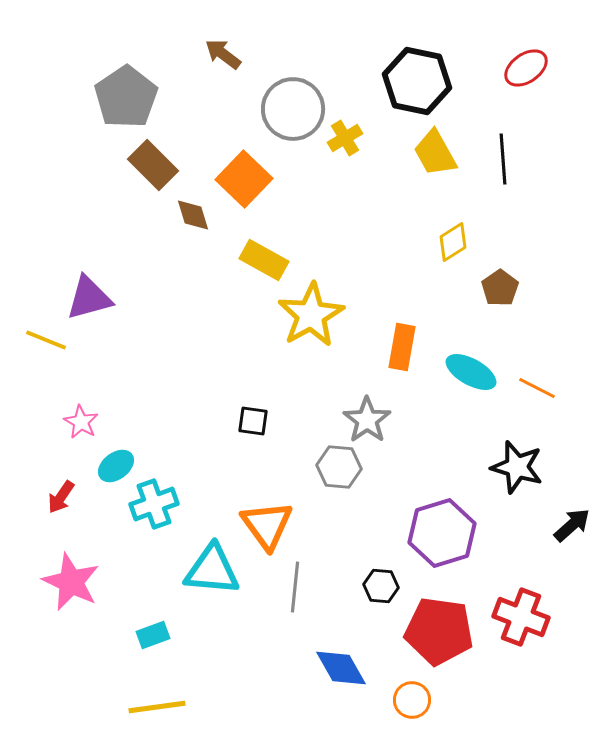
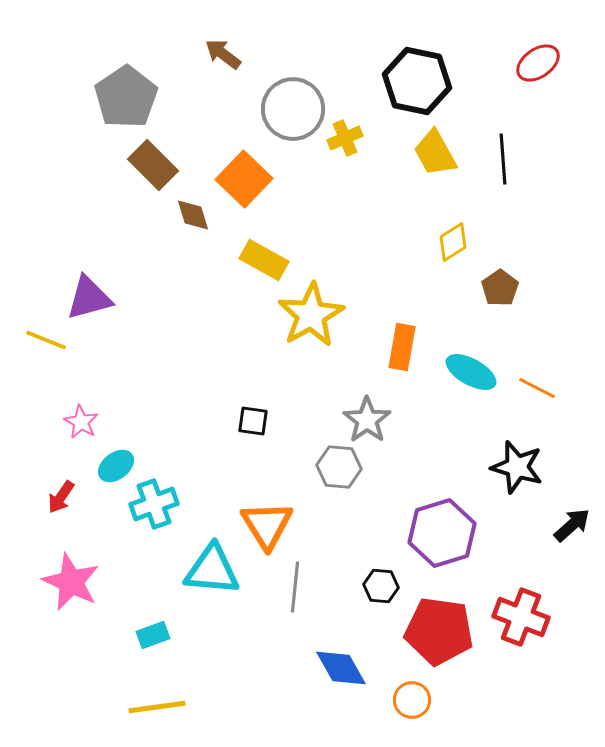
red ellipse at (526, 68): moved 12 px right, 5 px up
yellow cross at (345, 138): rotated 8 degrees clockwise
orange triangle at (267, 525): rotated 4 degrees clockwise
